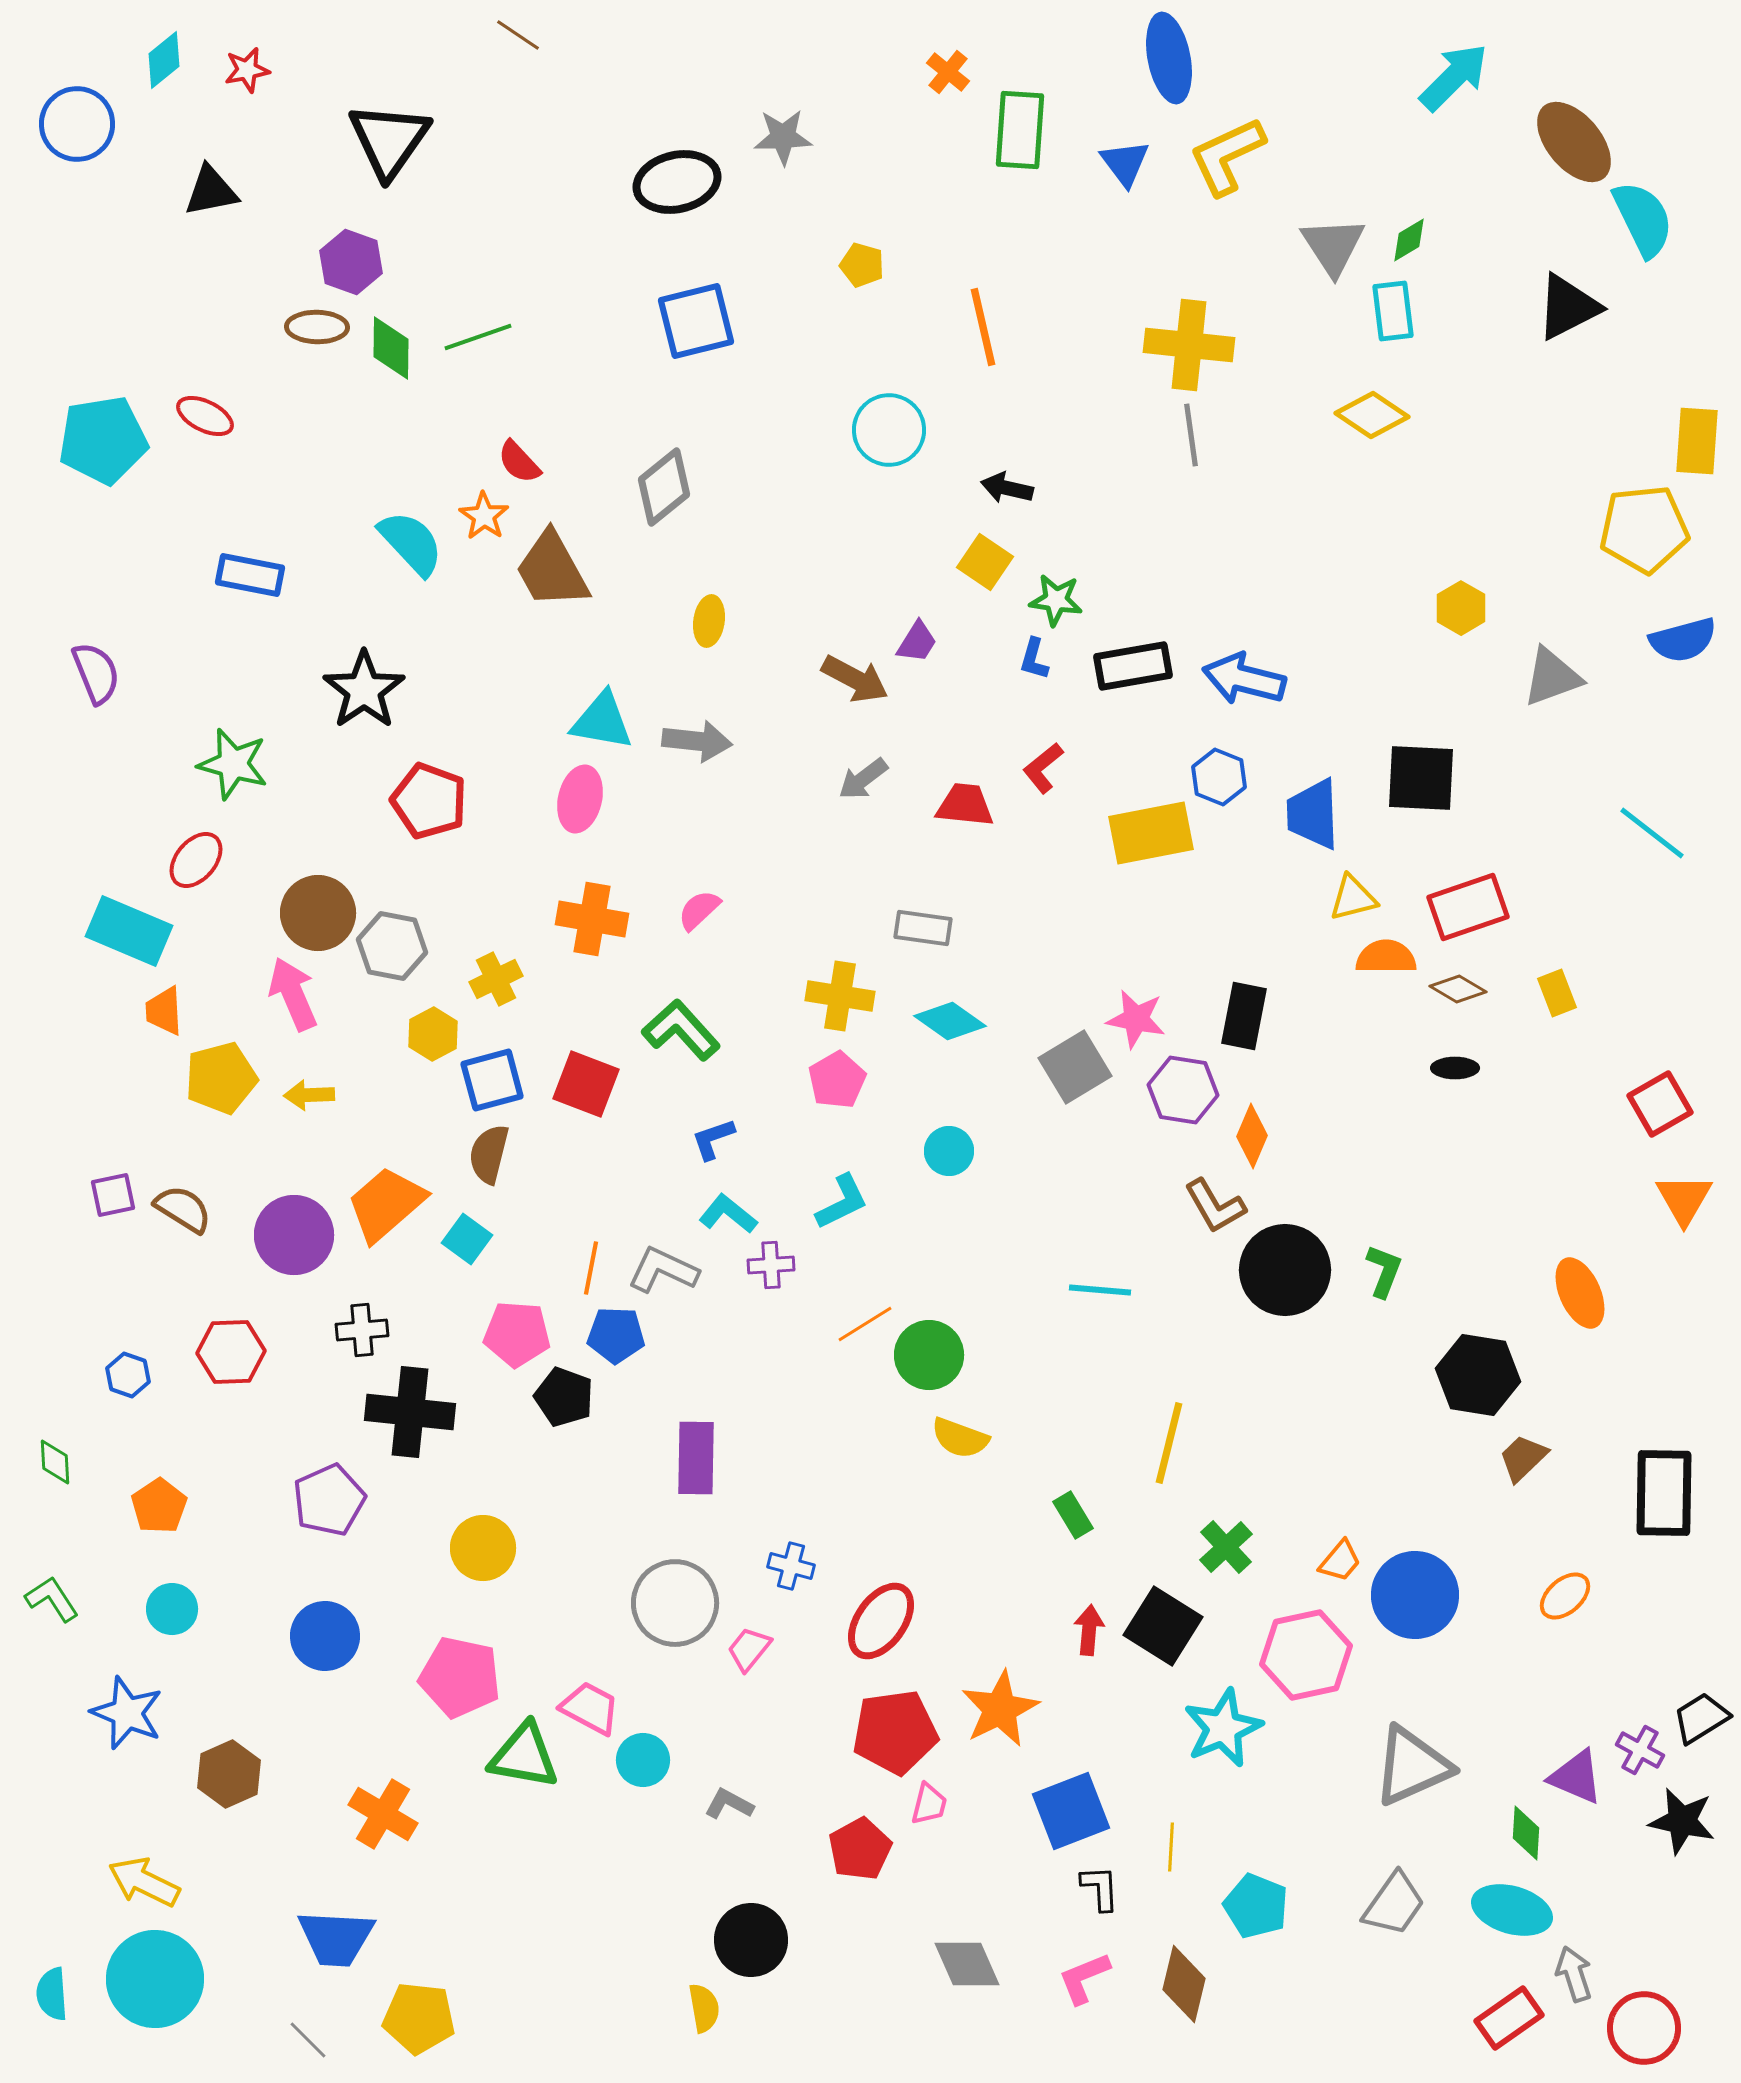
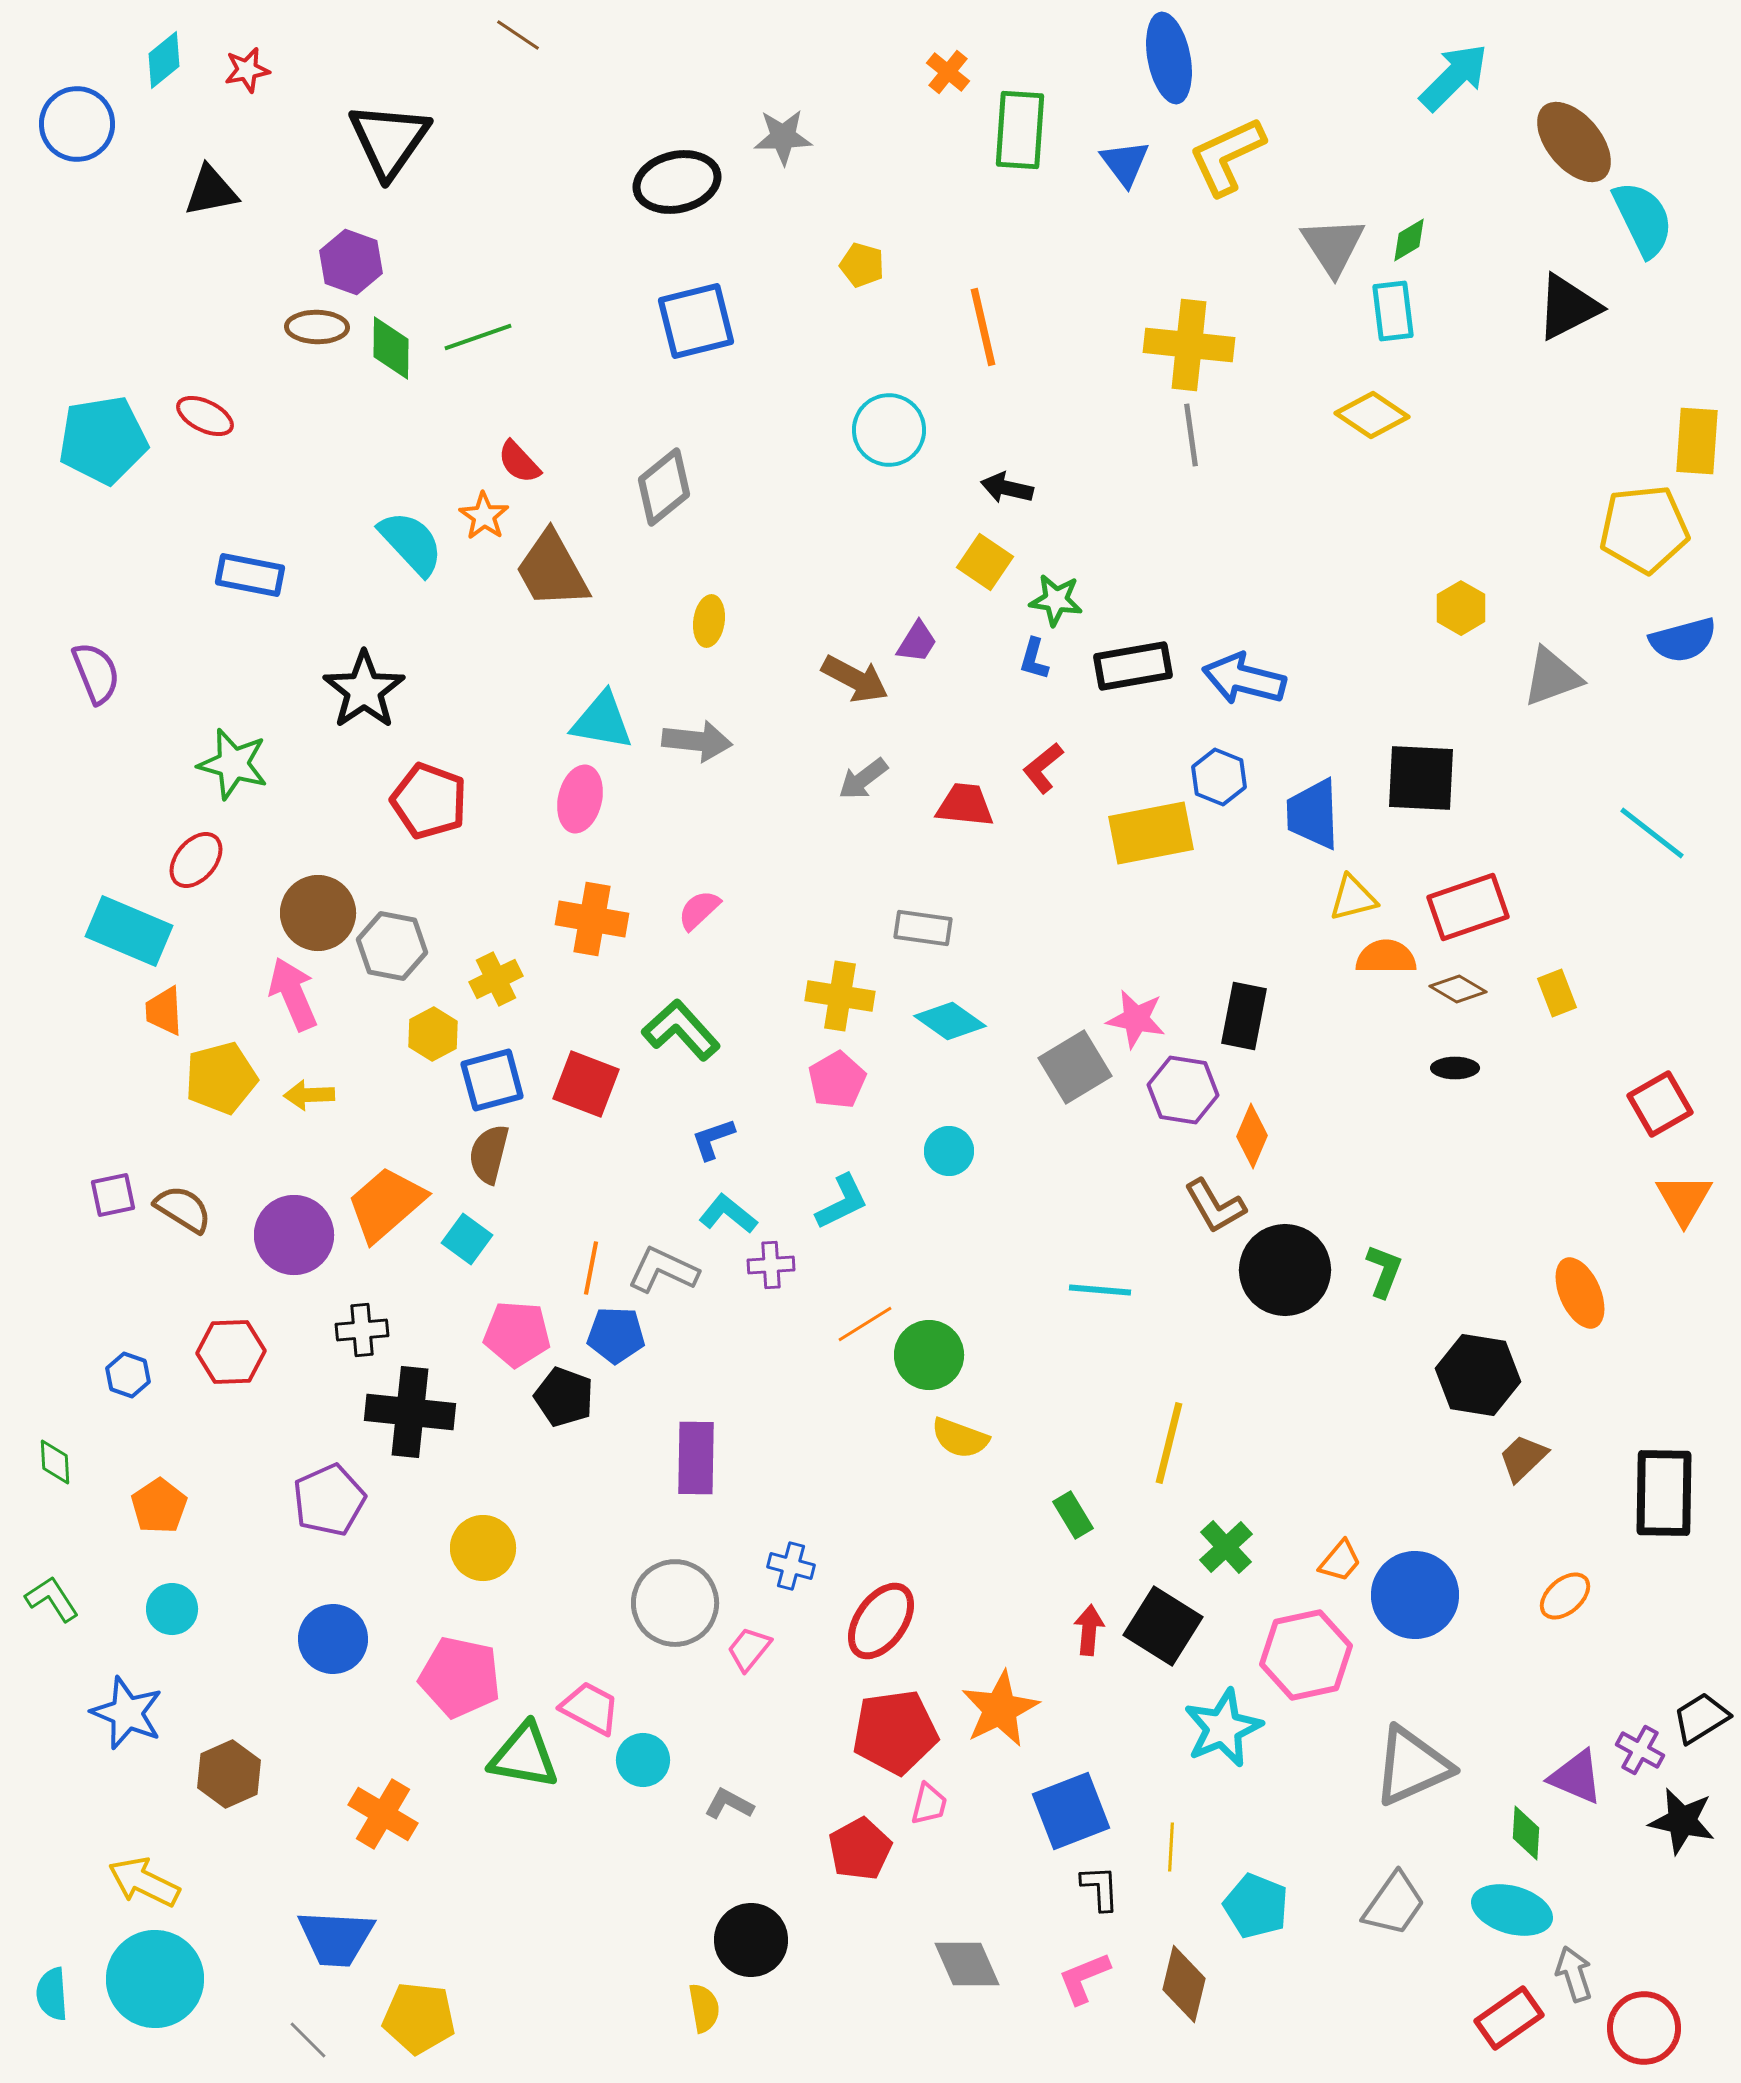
blue circle at (325, 1636): moved 8 px right, 3 px down
